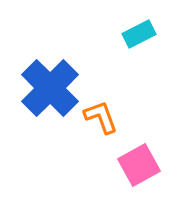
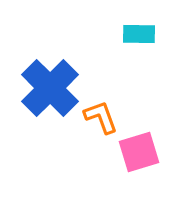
cyan rectangle: rotated 28 degrees clockwise
pink square: moved 13 px up; rotated 12 degrees clockwise
